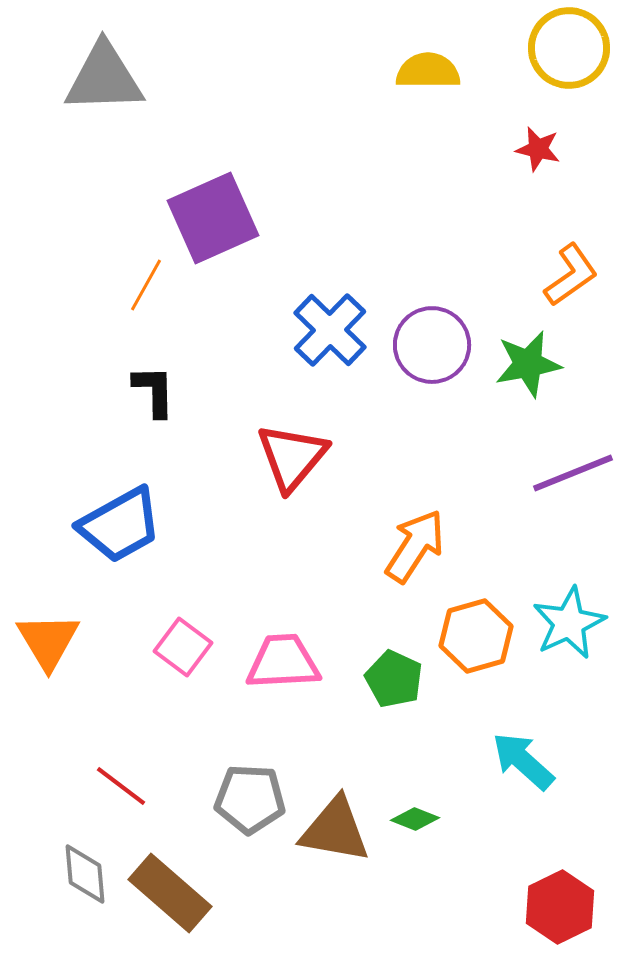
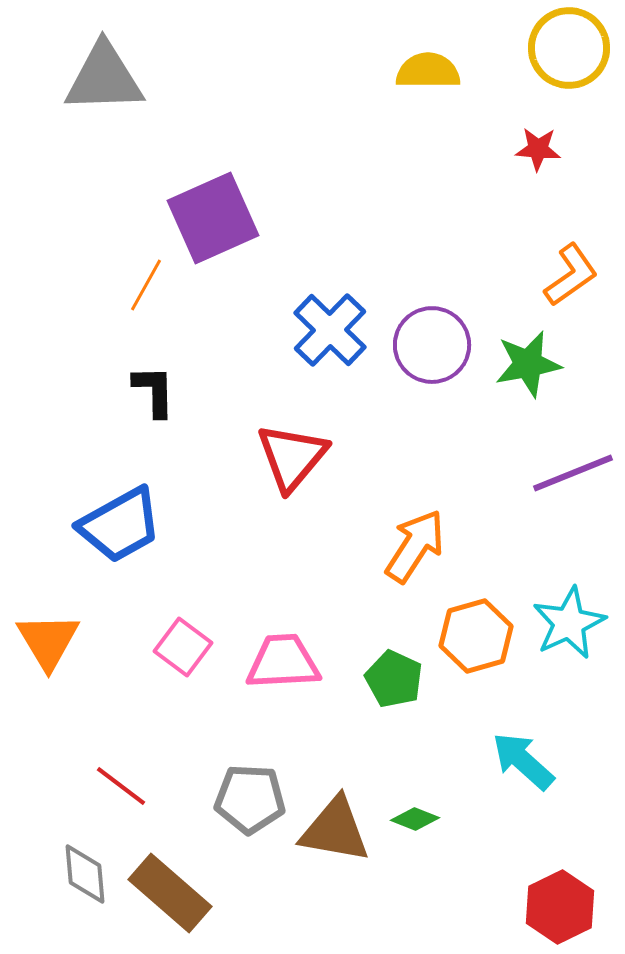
red star: rotated 9 degrees counterclockwise
